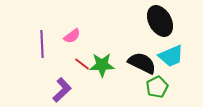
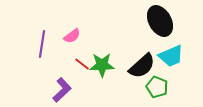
purple line: rotated 12 degrees clockwise
black semicircle: moved 3 px down; rotated 112 degrees clockwise
green pentagon: rotated 25 degrees counterclockwise
